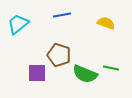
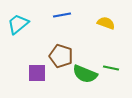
brown pentagon: moved 2 px right, 1 px down
